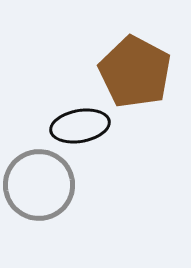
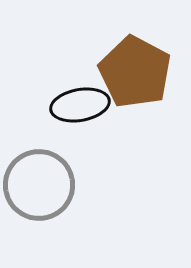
black ellipse: moved 21 px up
